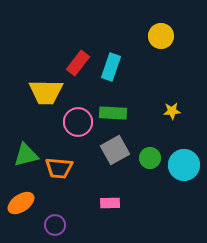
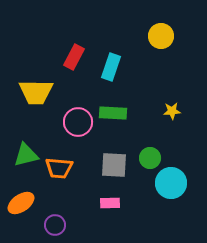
red rectangle: moved 4 px left, 6 px up; rotated 10 degrees counterclockwise
yellow trapezoid: moved 10 px left
gray square: moved 1 px left, 15 px down; rotated 32 degrees clockwise
cyan circle: moved 13 px left, 18 px down
